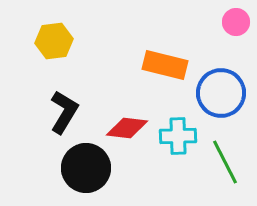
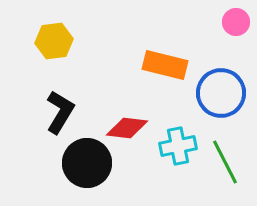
black L-shape: moved 4 px left
cyan cross: moved 10 px down; rotated 9 degrees counterclockwise
black circle: moved 1 px right, 5 px up
